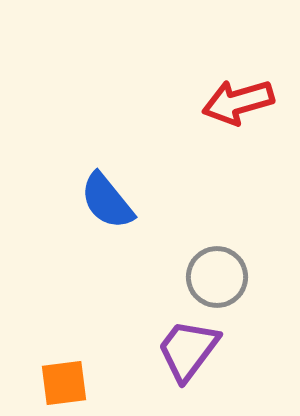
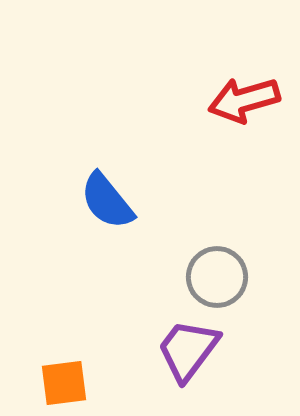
red arrow: moved 6 px right, 2 px up
